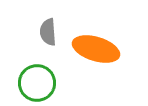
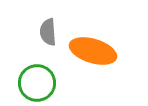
orange ellipse: moved 3 px left, 2 px down
